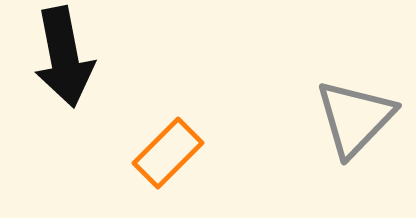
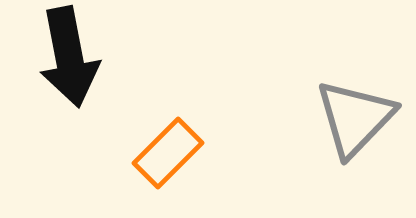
black arrow: moved 5 px right
